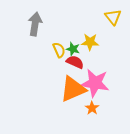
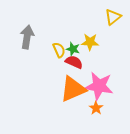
yellow triangle: rotated 30 degrees clockwise
gray arrow: moved 8 px left, 13 px down
red semicircle: moved 1 px left
pink star: moved 4 px right, 3 px down
orange star: moved 4 px right
